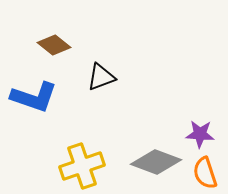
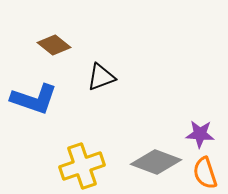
blue L-shape: moved 2 px down
